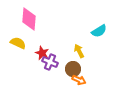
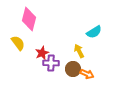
pink diamond: rotated 10 degrees clockwise
cyan semicircle: moved 5 px left, 1 px down
yellow semicircle: rotated 28 degrees clockwise
red star: rotated 24 degrees clockwise
purple cross: moved 1 px right, 1 px down; rotated 21 degrees counterclockwise
orange arrow: moved 8 px right, 6 px up
